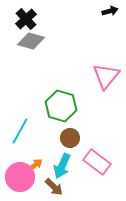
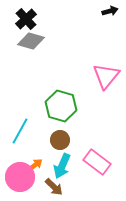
brown circle: moved 10 px left, 2 px down
